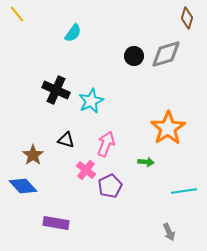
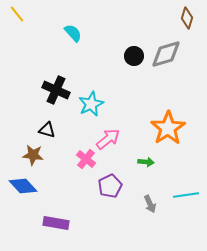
cyan semicircle: rotated 78 degrees counterclockwise
cyan star: moved 3 px down
black triangle: moved 19 px left, 10 px up
pink arrow: moved 2 px right, 5 px up; rotated 30 degrees clockwise
brown star: rotated 30 degrees counterclockwise
pink cross: moved 11 px up
cyan line: moved 2 px right, 4 px down
gray arrow: moved 19 px left, 28 px up
